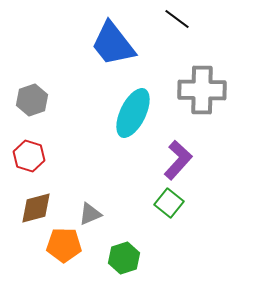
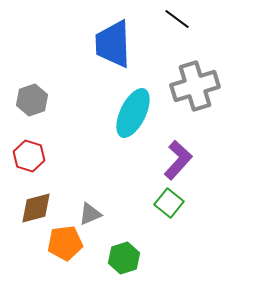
blue trapezoid: rotated 36 degrees clockwise
gray cross: moved 7 px left, 4 px up; rotated 18 degrees counterclockwise
orange pentagon: moved 1 px right, 2 px up; rotated 8 degrees counterclockwise
